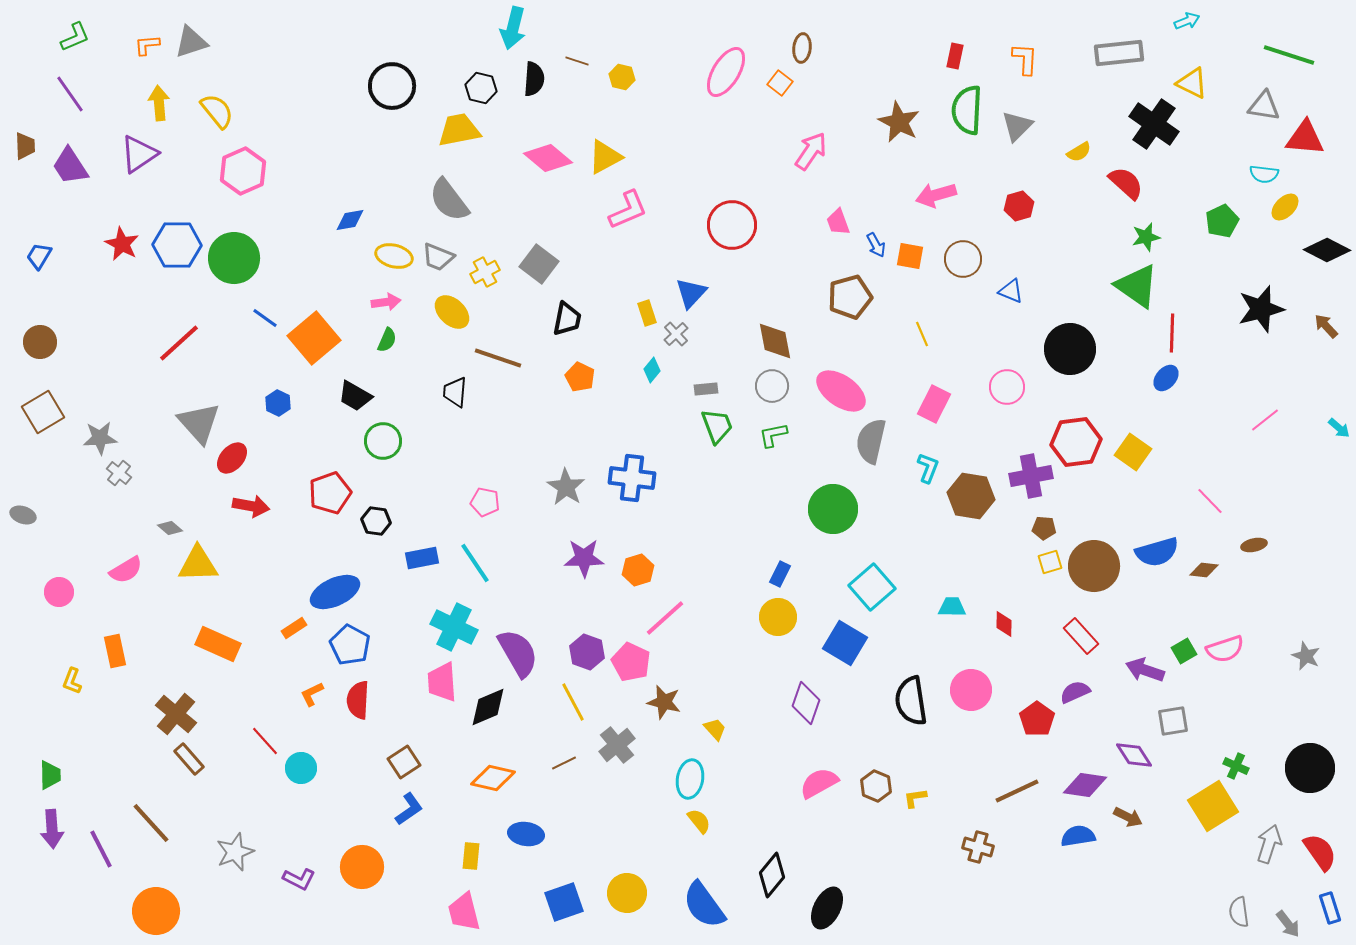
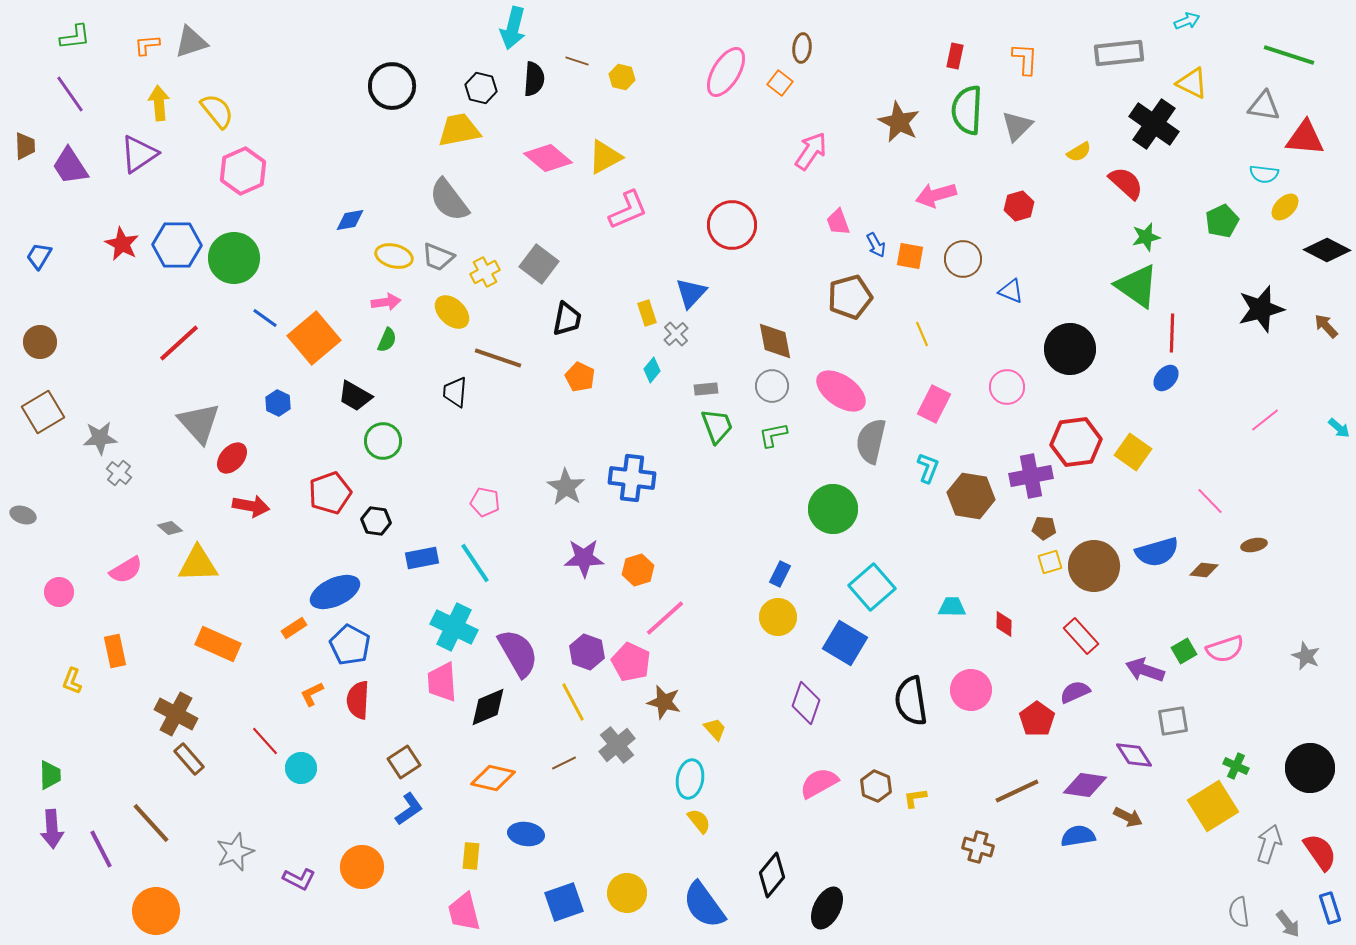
green L-shape at (75, 37): rotated 16 degrees clockwise
brown cross at (176, 714): rotated 12 degrees counterclockwise
